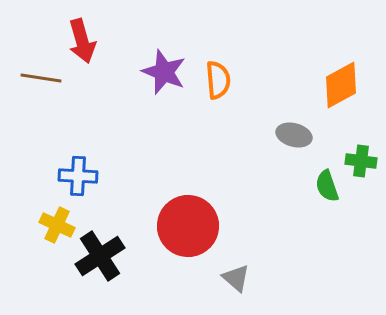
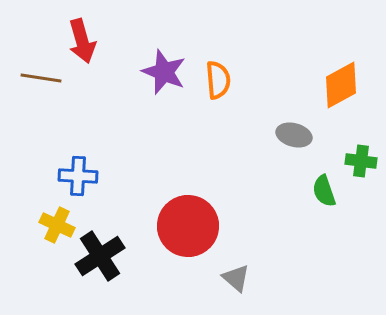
green semicircle: moved 3 px left, 5 px down
